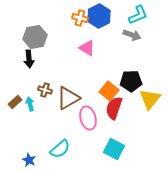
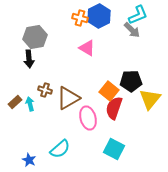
gray arrow: moved 5 px up; rotated 24 degrees clockwise
